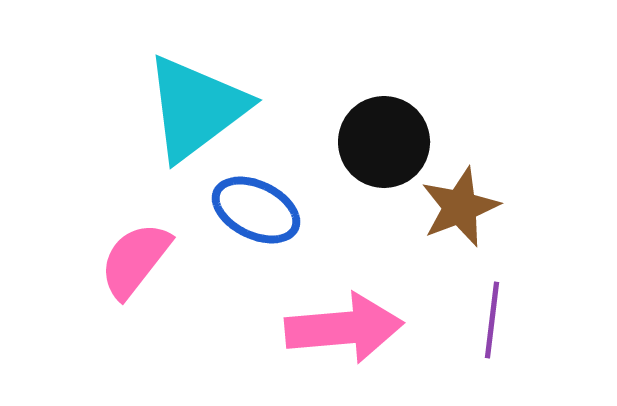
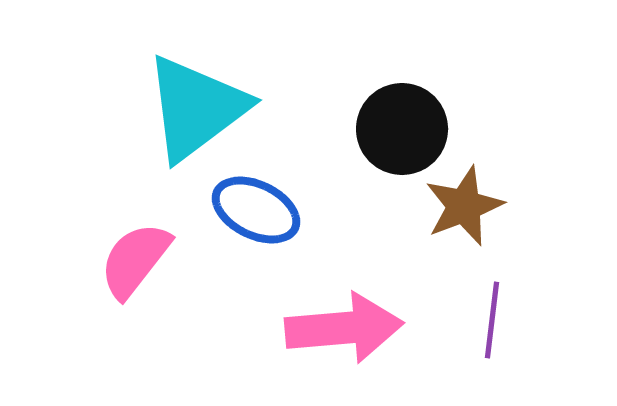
black circle: moved 18 px right, 13 px up
brown star: moved 4 px right, 1 px up
